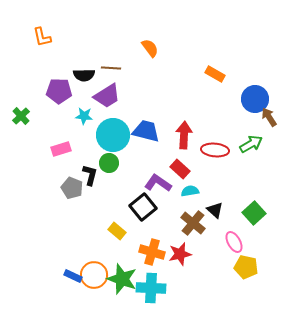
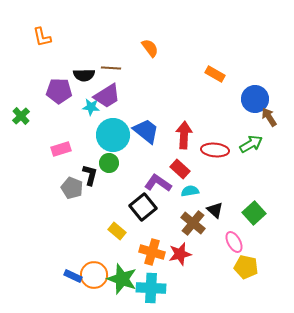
cyan star: moved 7 px right, 9 px up
blue trapezoid: rotated 24 degrees clockwise
